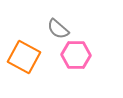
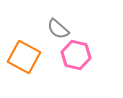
pink hexagon: rotated 12 degrees clockwise
